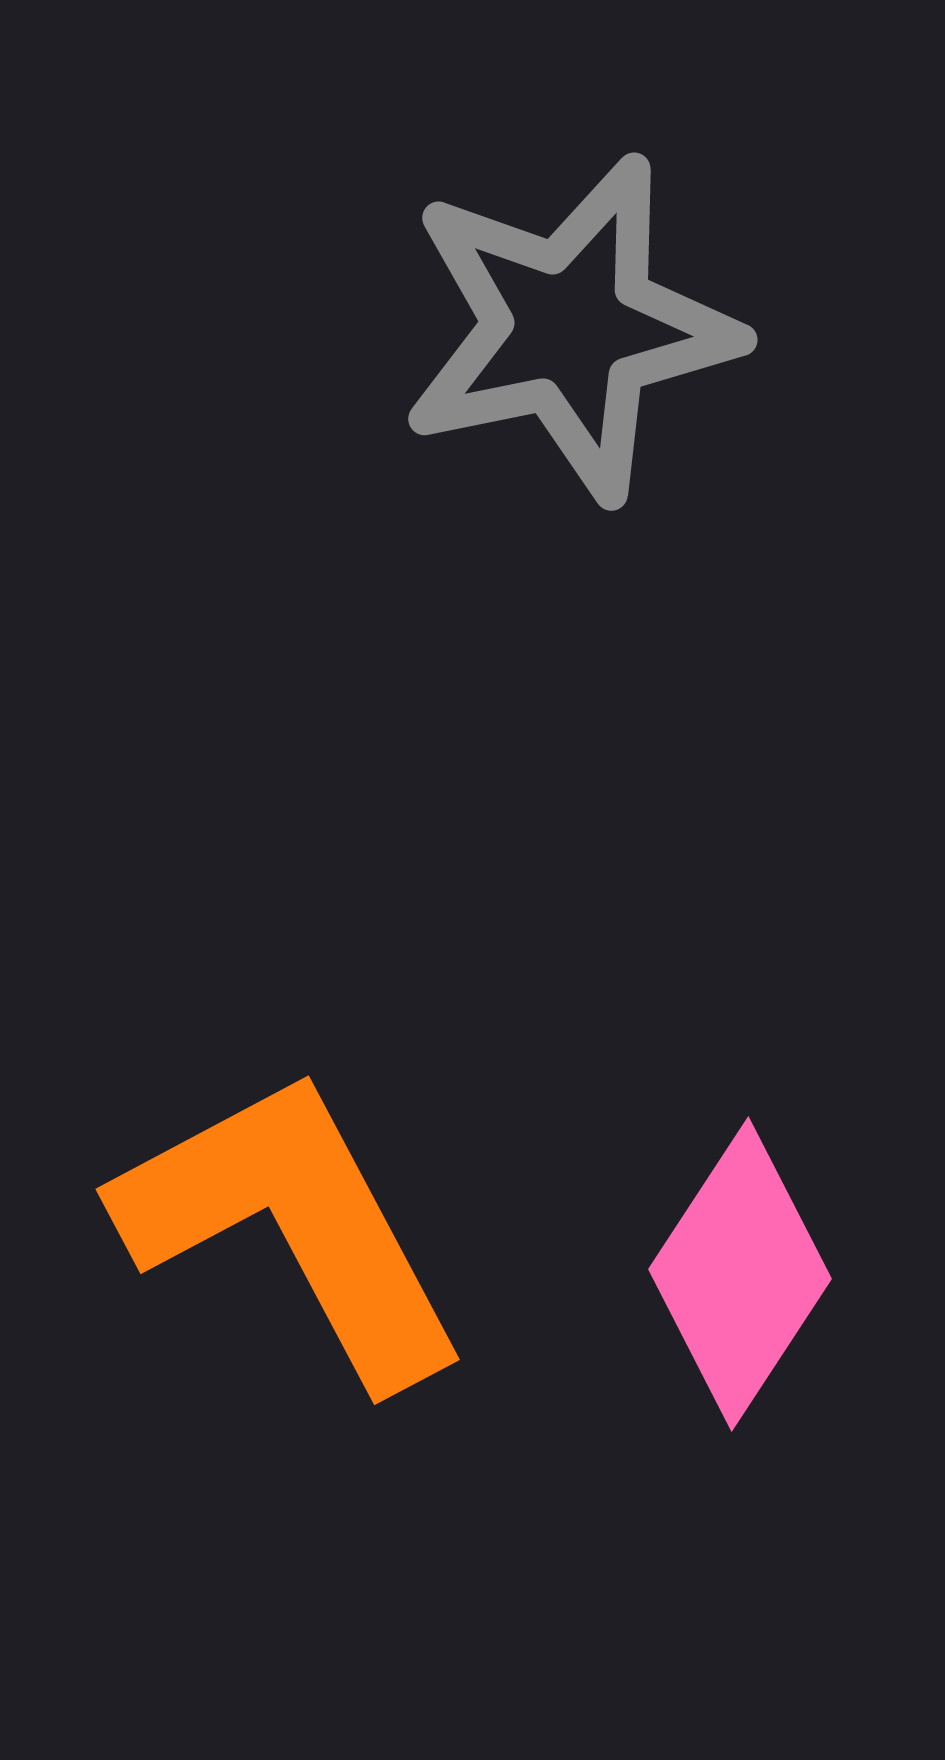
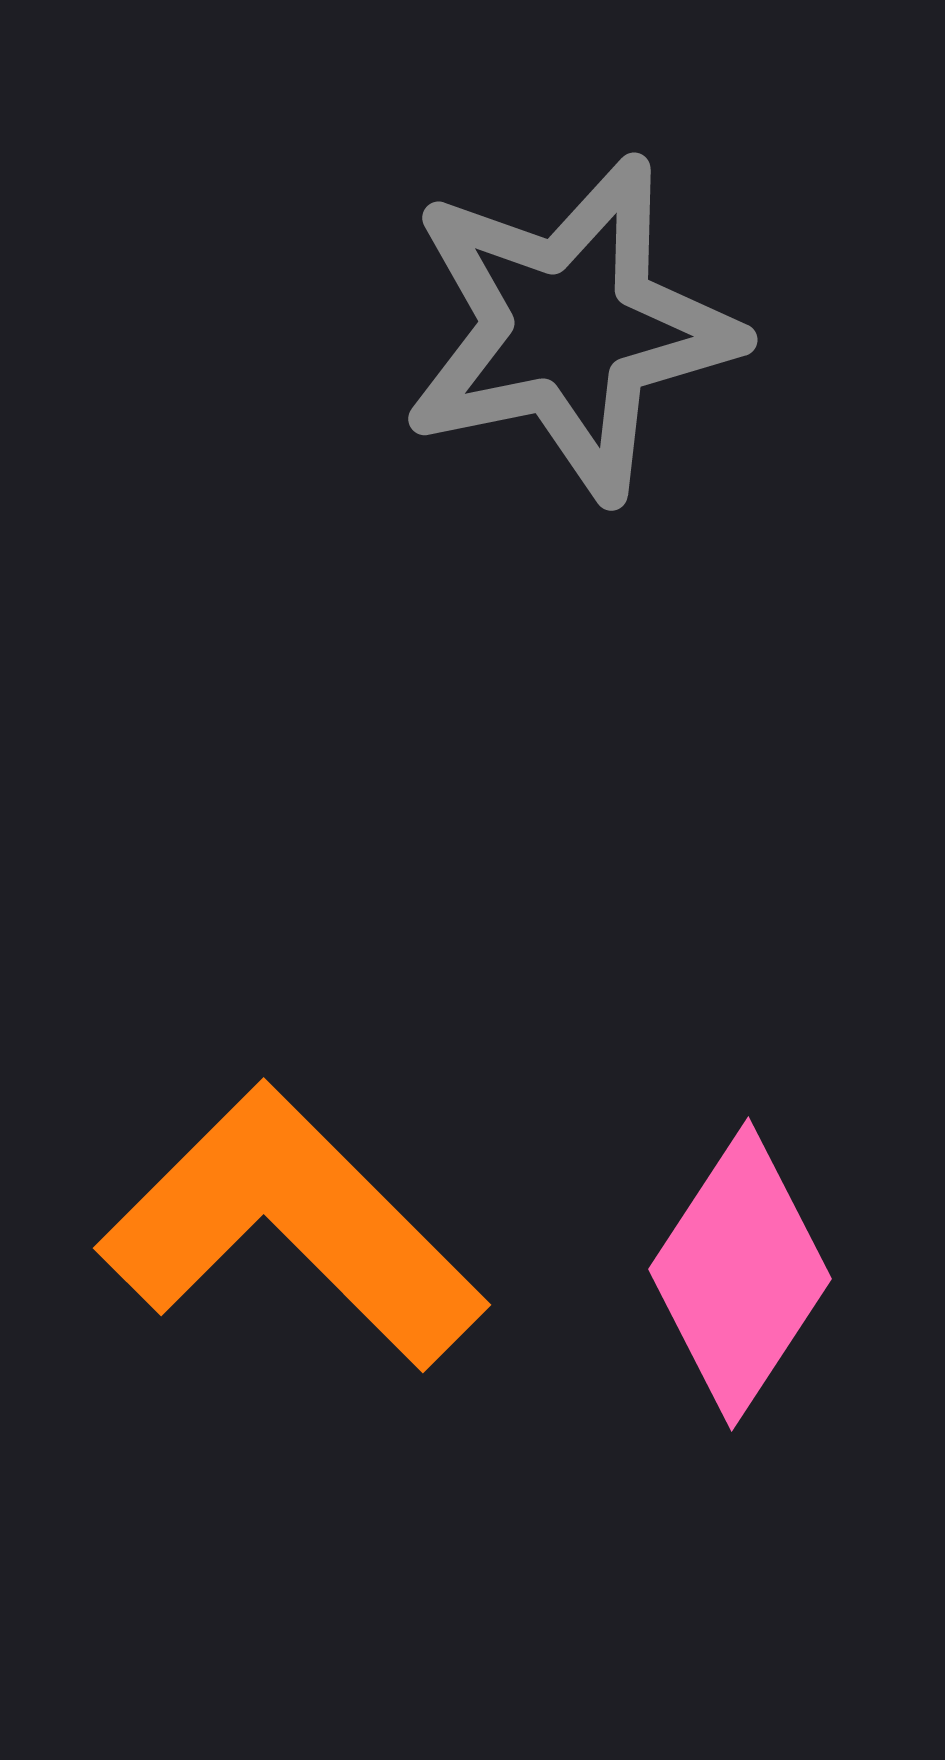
orange L-shape: rotated 17 degrees counterclockwise
